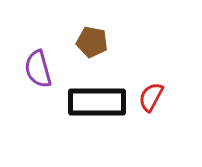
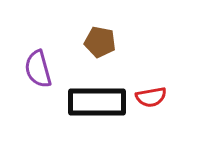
brown pentagon: moved 8 px right
red semicircle: rotated 128 degrees counterclockwise
